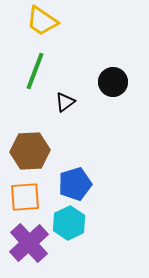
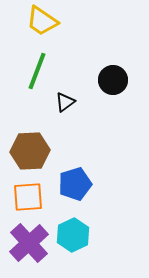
green line: moved 2 px right
black circle: moved 2 px up
orange square: moved 3 px right
cyan hexagon: moved 4 px right, 12 px down
